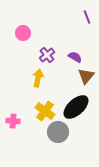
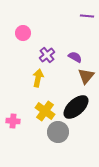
purple line: moved 1 px up; rotated 64 degrees counterclockwise
